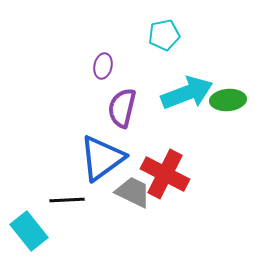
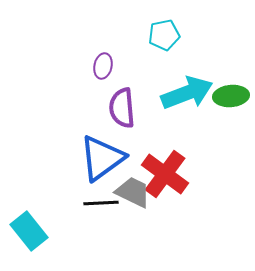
green ellipse: moved 3 px right, 4 px up
purple semicircle: rotated 18 degrees counterclockwise
red cross: rotated 9 degrees clockwise
black line: moved 34 px right, 3 px down
